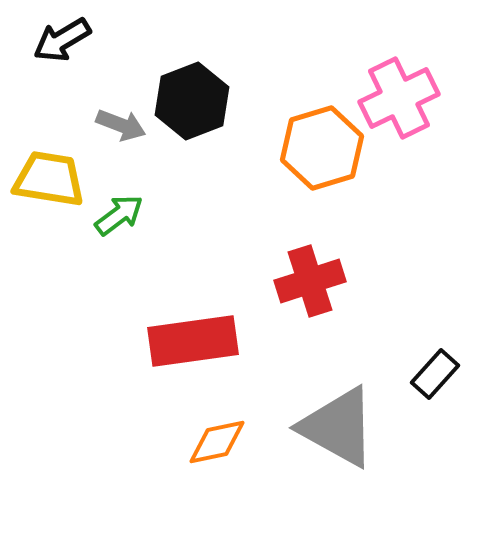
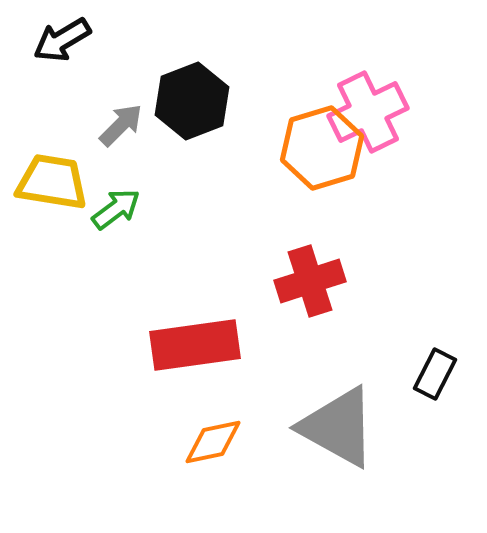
pink cross: moved 31 px left, 14 px down
gray arrow: rotated 66 degrees counterclockwise
yellow trapezoid: moved 3 px right, 3 px down
green arrow: moved 3 px left, 6 px up
red rectangle: moved 2 px right, 4 px down
black rectangle: rotated 15 degrees counterclockwise
orange diamond: moved 4 px left
